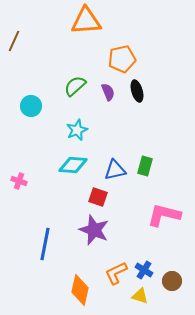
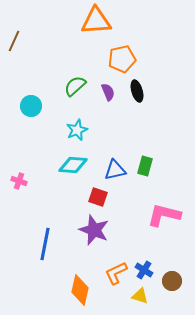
orange triangle: moved 10 px right
